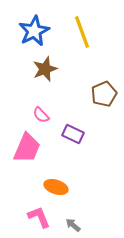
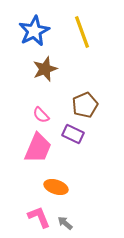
brown pentagon: moved 19 px left, 11 px down
pink trapezoid: moved 11 px right
gray arrow: moved 8 px left, 2 px up
